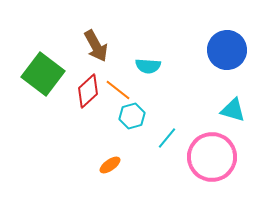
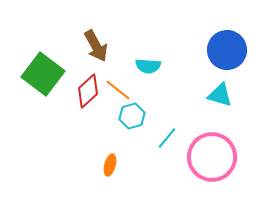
cyan triangle: moved 13 px left, 15 px up
orange ellipse: rotated 40 degrees counterclockwise
